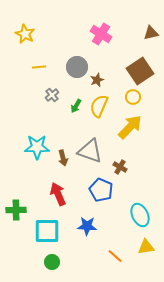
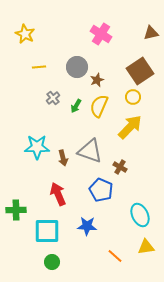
gray cross: moved 1 px right, 3 px down
